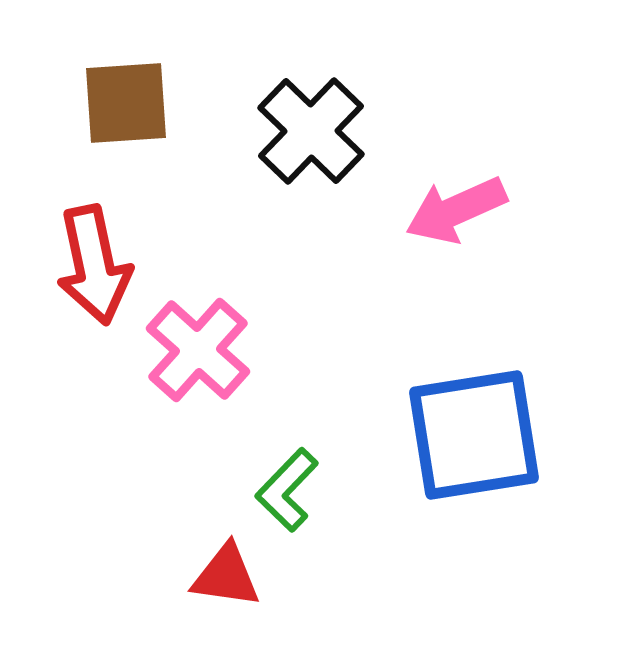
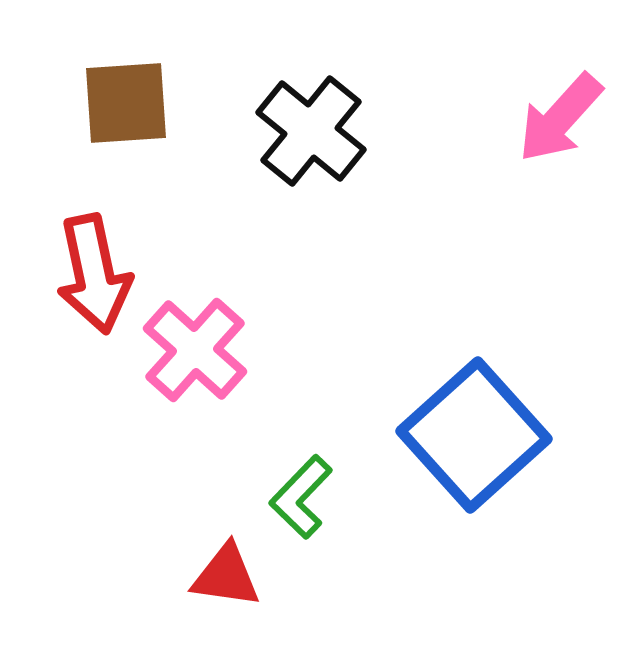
black cross: rotated 5 degrees counterclockwise
pink arrow: moved 104 px right, 92 px up; rotated 24 degrees counterclockwise
red arrow: moved 9 px down
pink cross: moved 3 px left
blue square: rotated 33 degrees counterclockwise
green L-shape: moved 14 px right, 7 px down
